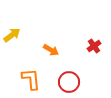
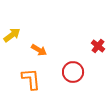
red cross: moved 4 px right; rotated 16 degrees counterclockwise
orange arrow: moved 12 px left
red circle: moved 4 px right, 10 px up
